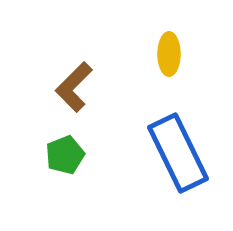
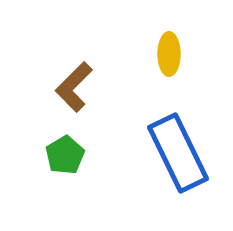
green pentagon: rotated 9 degrees counterclockwise
